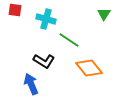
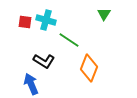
red square: moved 10 px right, 12 px down
cyan cross: moved 1 px down
orange diamond: rotated 60 degrees clockwise
